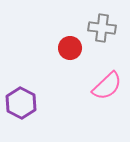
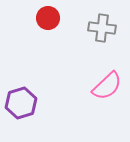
red circle: moved 22 px left, 30 px up
purple hexagon: rotated 16 degrees clockwise
